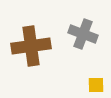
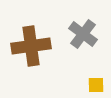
gray cross: rotated 16 degrees clockwise
